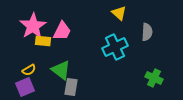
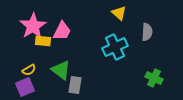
gray rectangle: moved 4 px right, 2 px up
